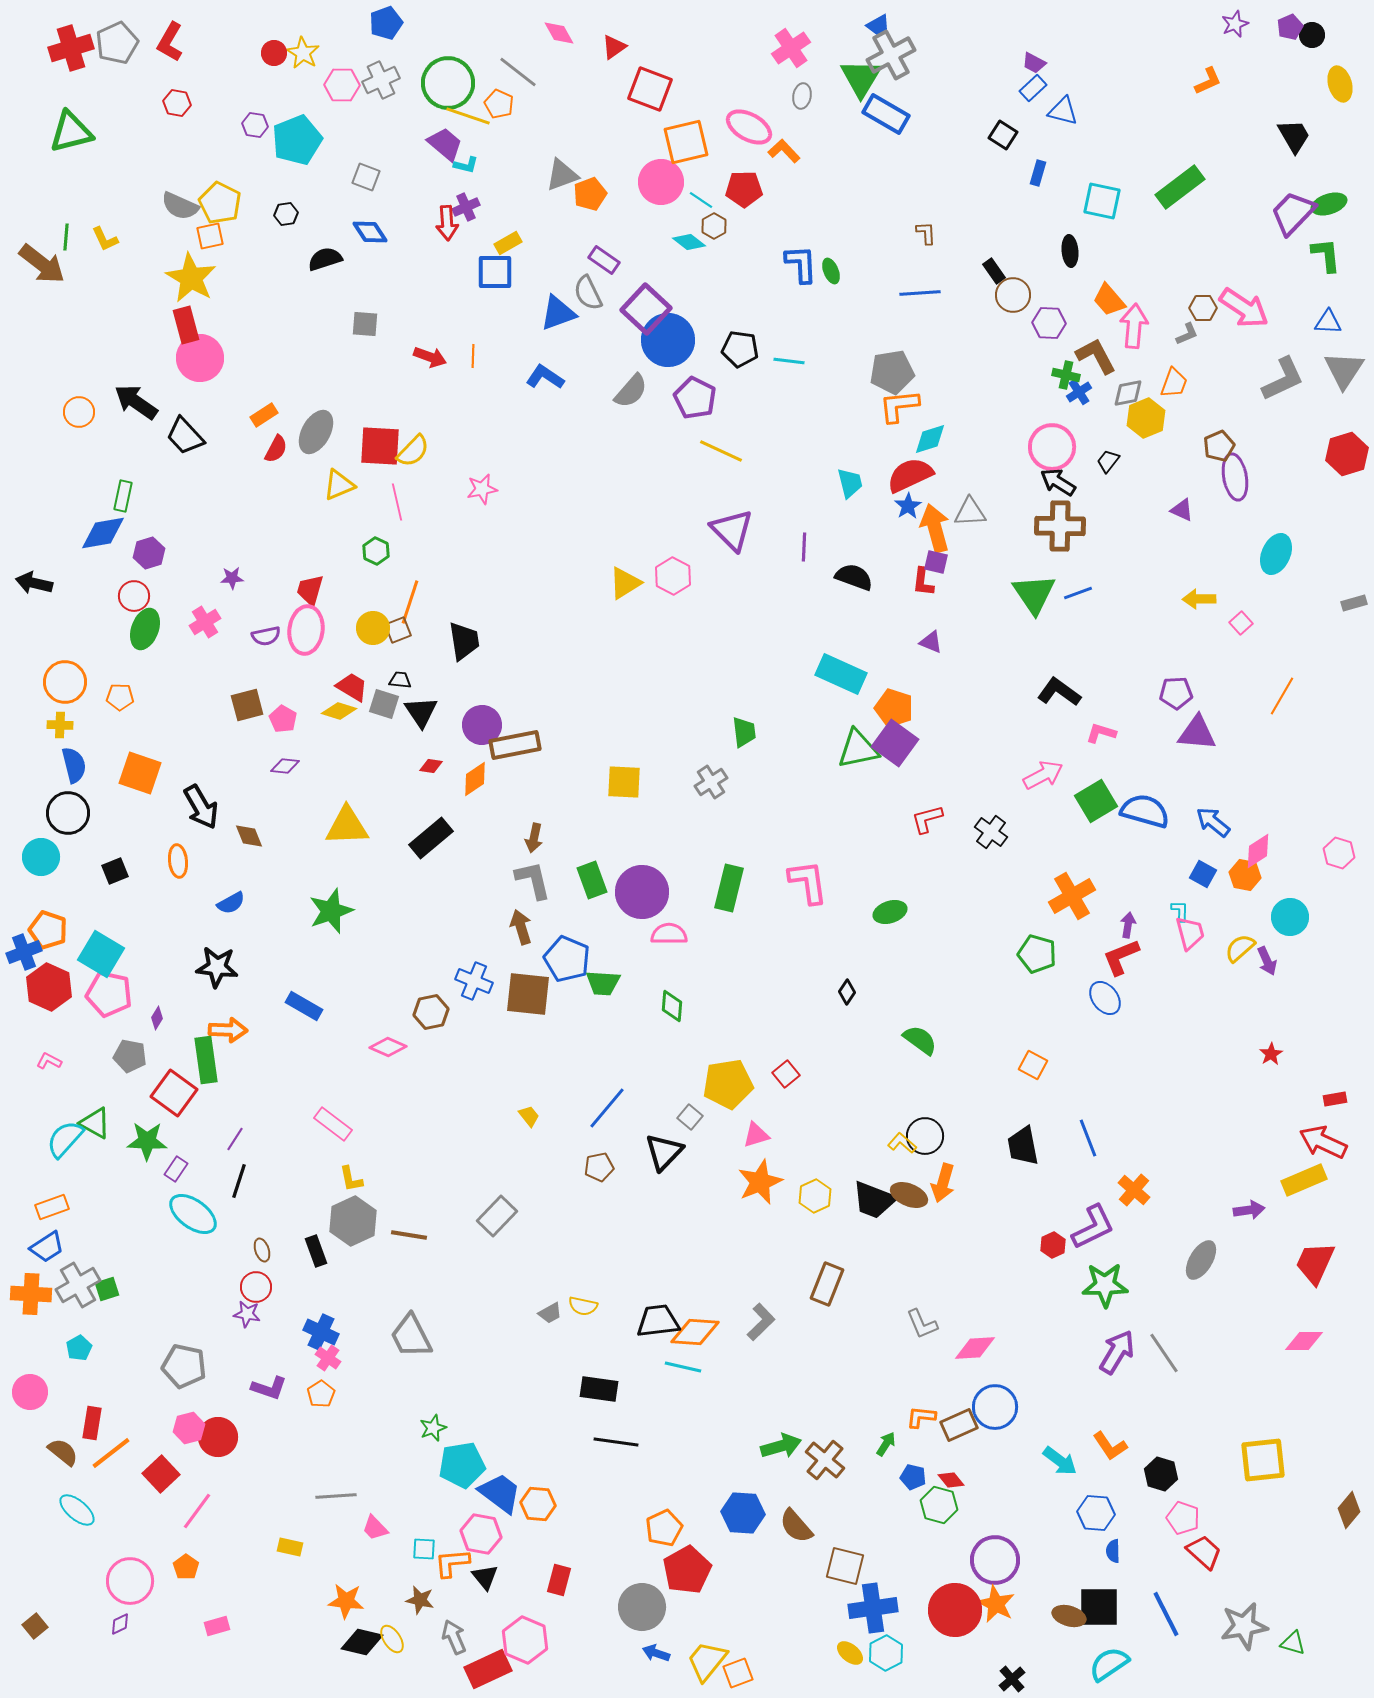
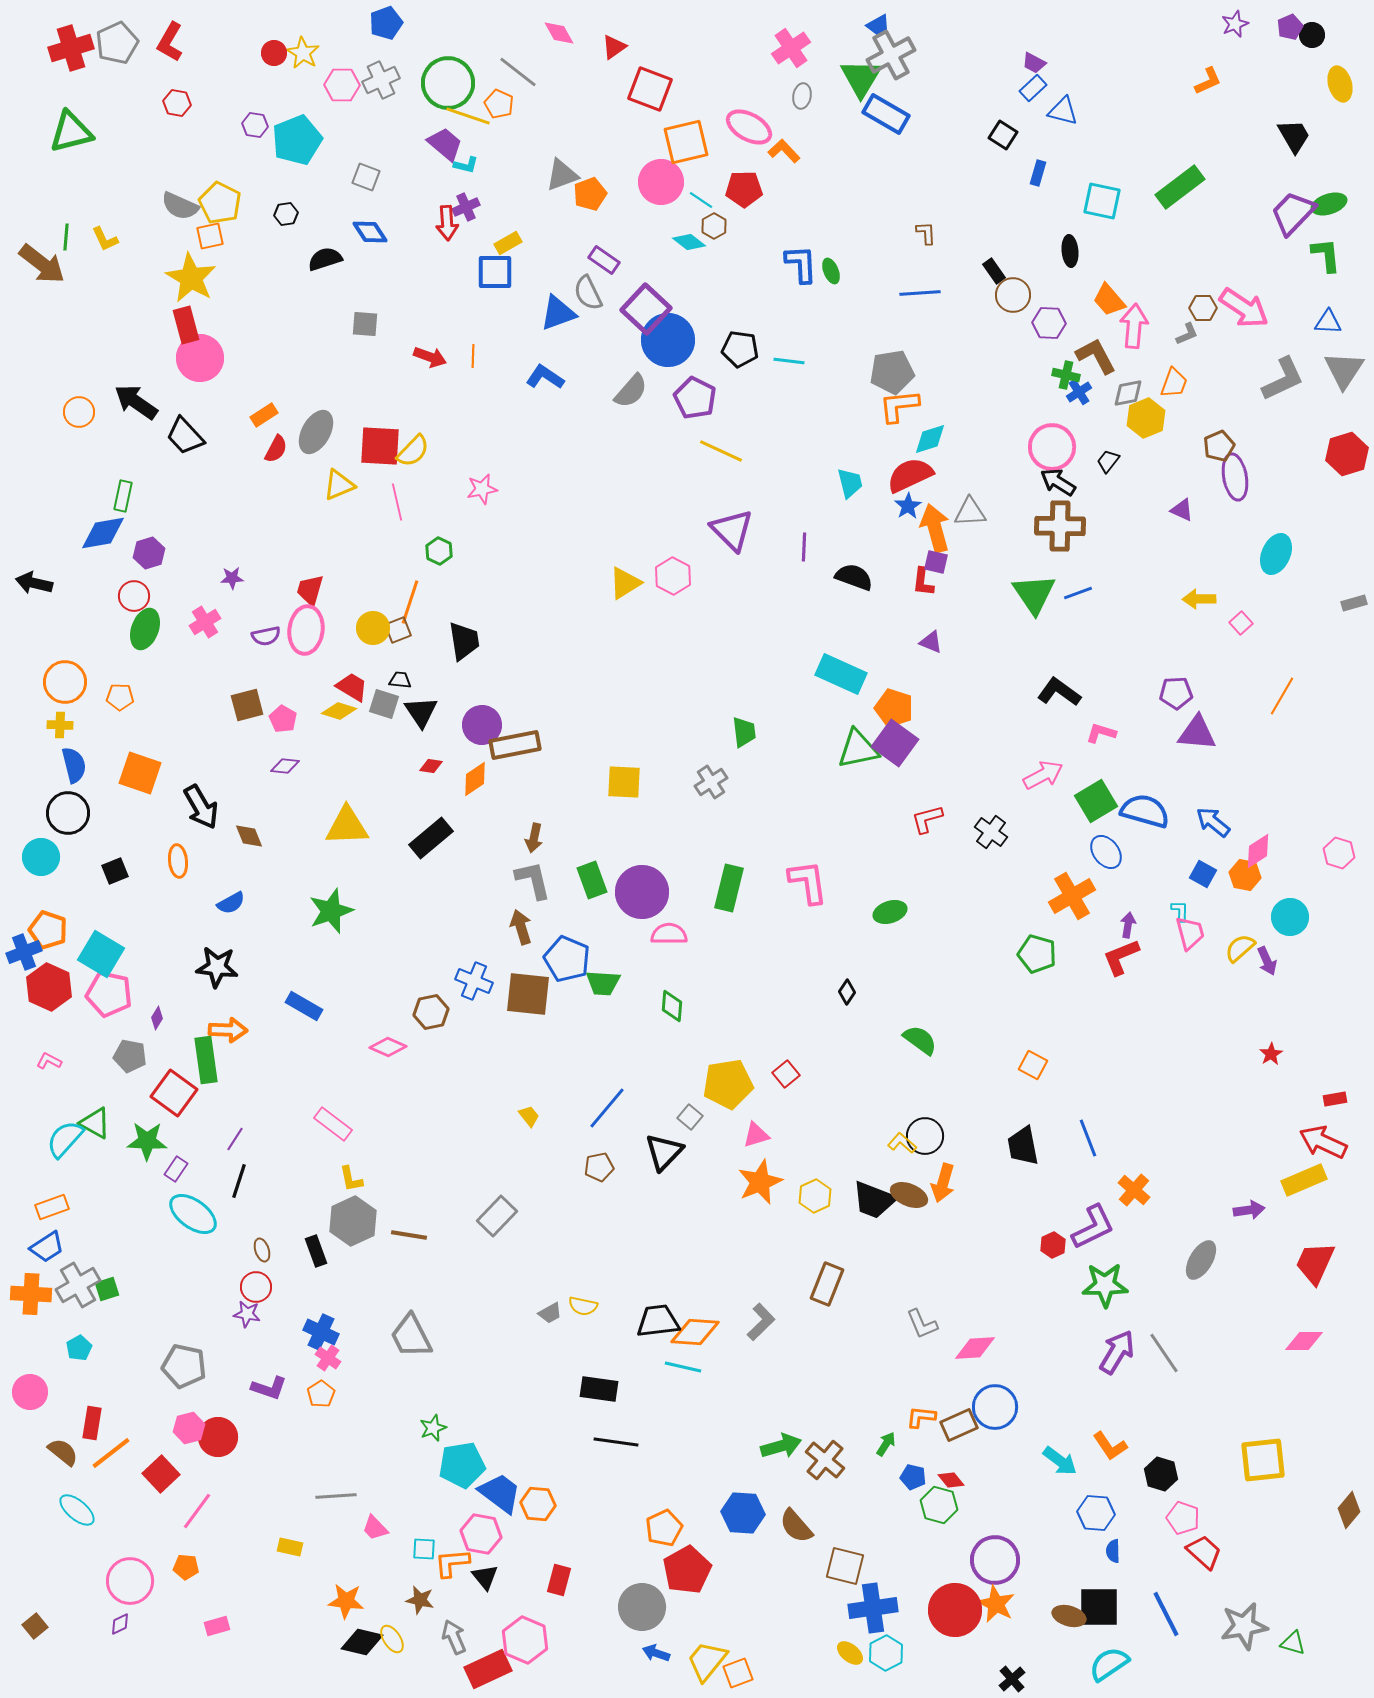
green hexagon at (376, 551): moved 63 px right
blue ellipse at (1105, 998): moved 1 px right, 146 px up
orange pentagon at (186, 1567): rotated 30 degrees counterclockwise
